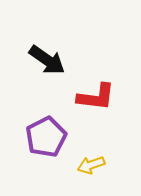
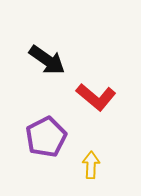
red L-shape: rotated 33 degrees clockwise
yellow arrow: rotated 112 degrees clockwise
